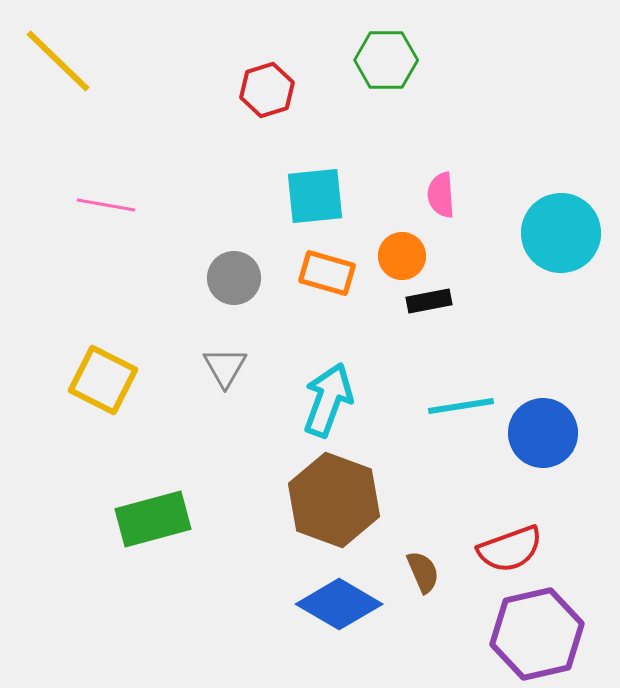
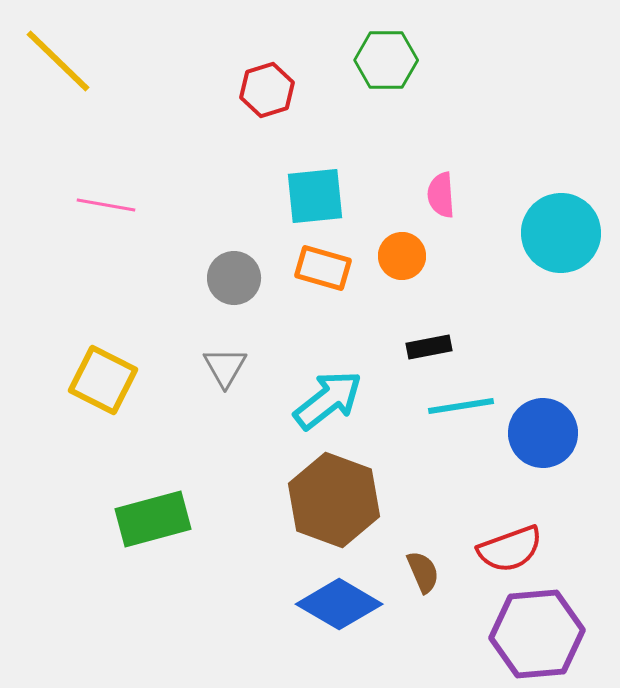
orange rectangle: moved 4 px left, 5 px up
black rectangle: moved 46 px down
cyan arrow: rotated 32 degrees clockwise
purple hexagon: rotated 8 degrees clockwise
